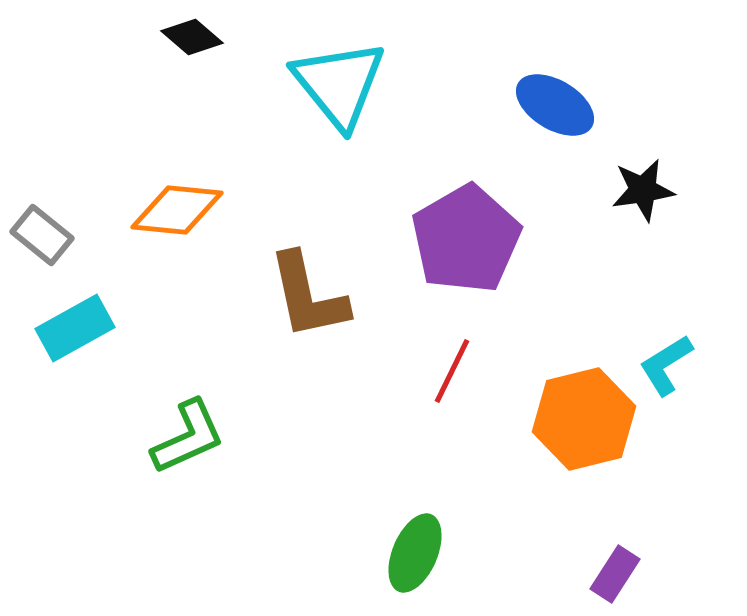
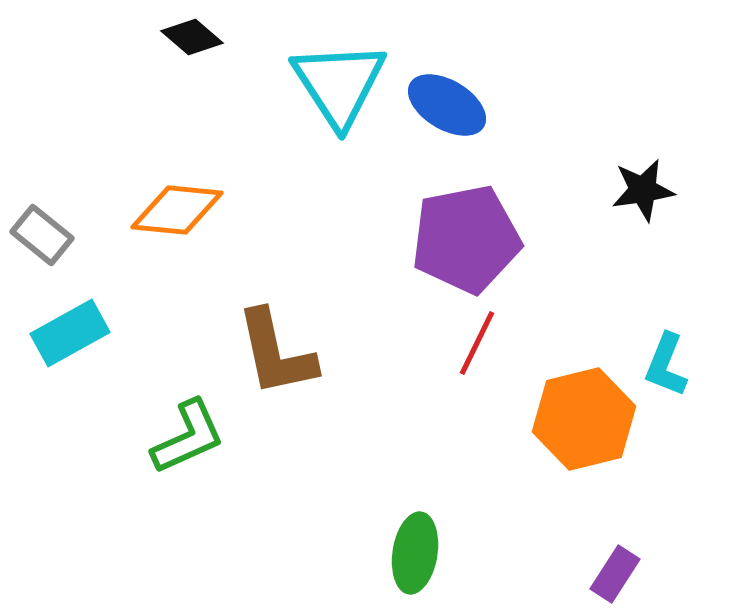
cyan triangle: rotated 6 degrees clockwise
blue ellipse: moved 108 px left
purple pentagon: rotated 19 degrees clockwise
brown L-shape: moved 32 px left, 57 px down
cyan rectangle: moved 5 px left, 5 px down
cyan L-shape: rotated 36 degrees counterclockwise
red line: moved 25 px right, 28 px up
green ellipse: rotated 14 degrees counterclockwise
